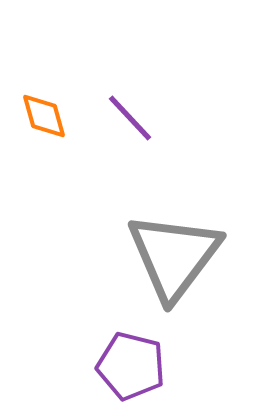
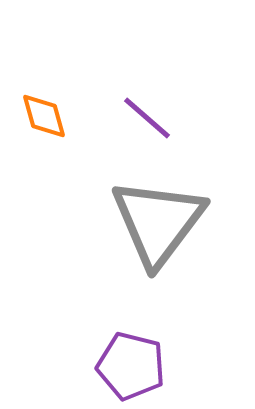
purple line: moved 17 px right; rotated 6 degrees counterclockwise
gray triangle: moved 16 px left, 34 px up
